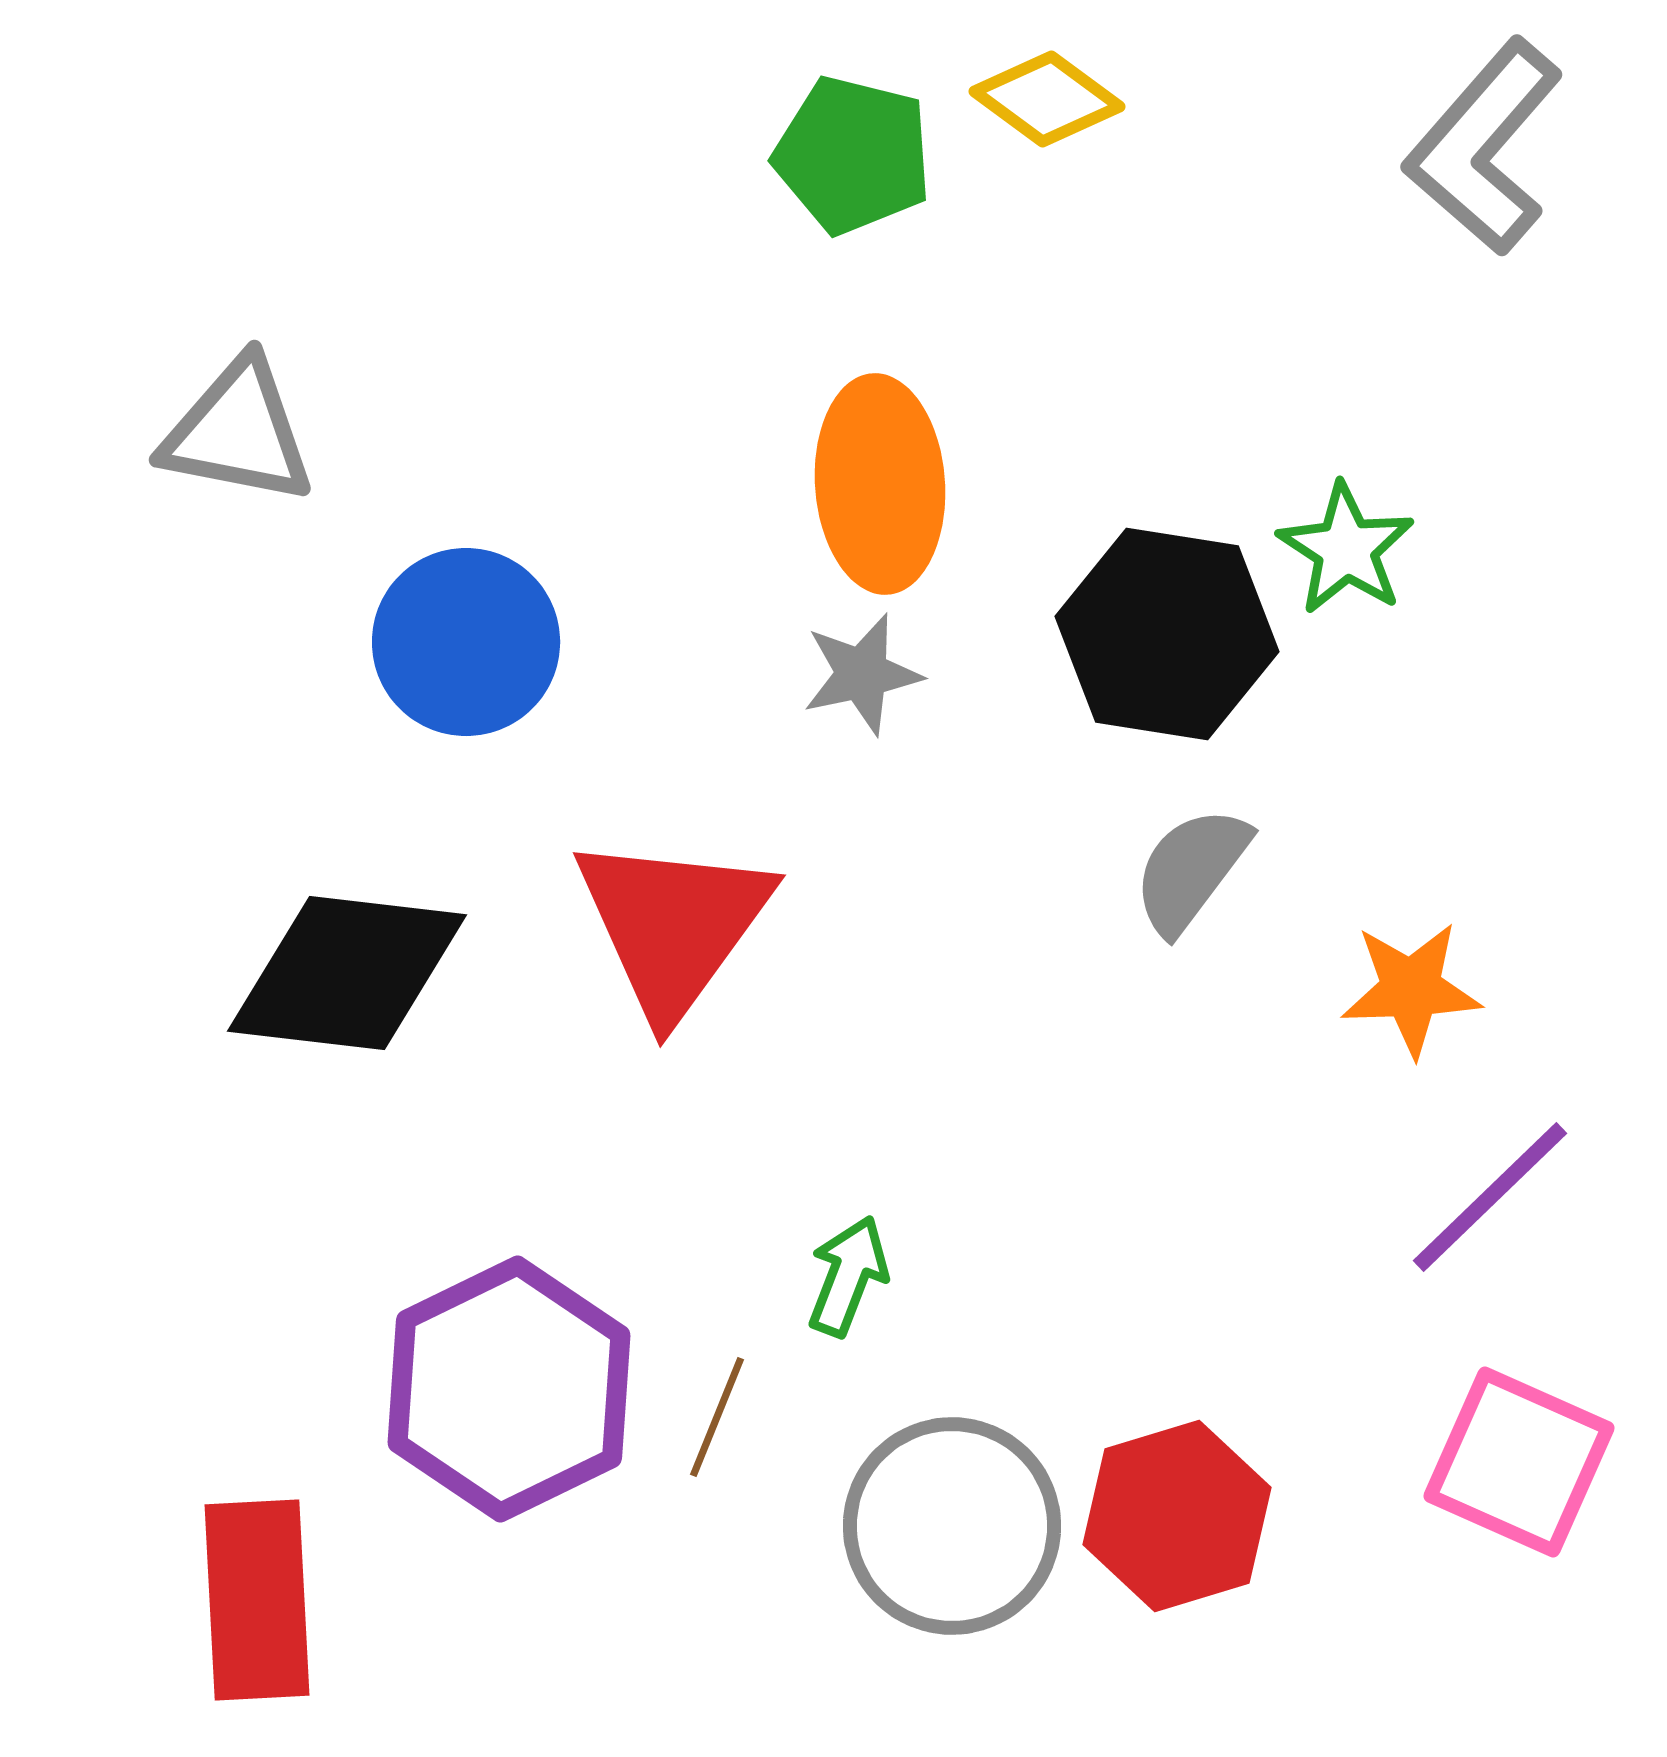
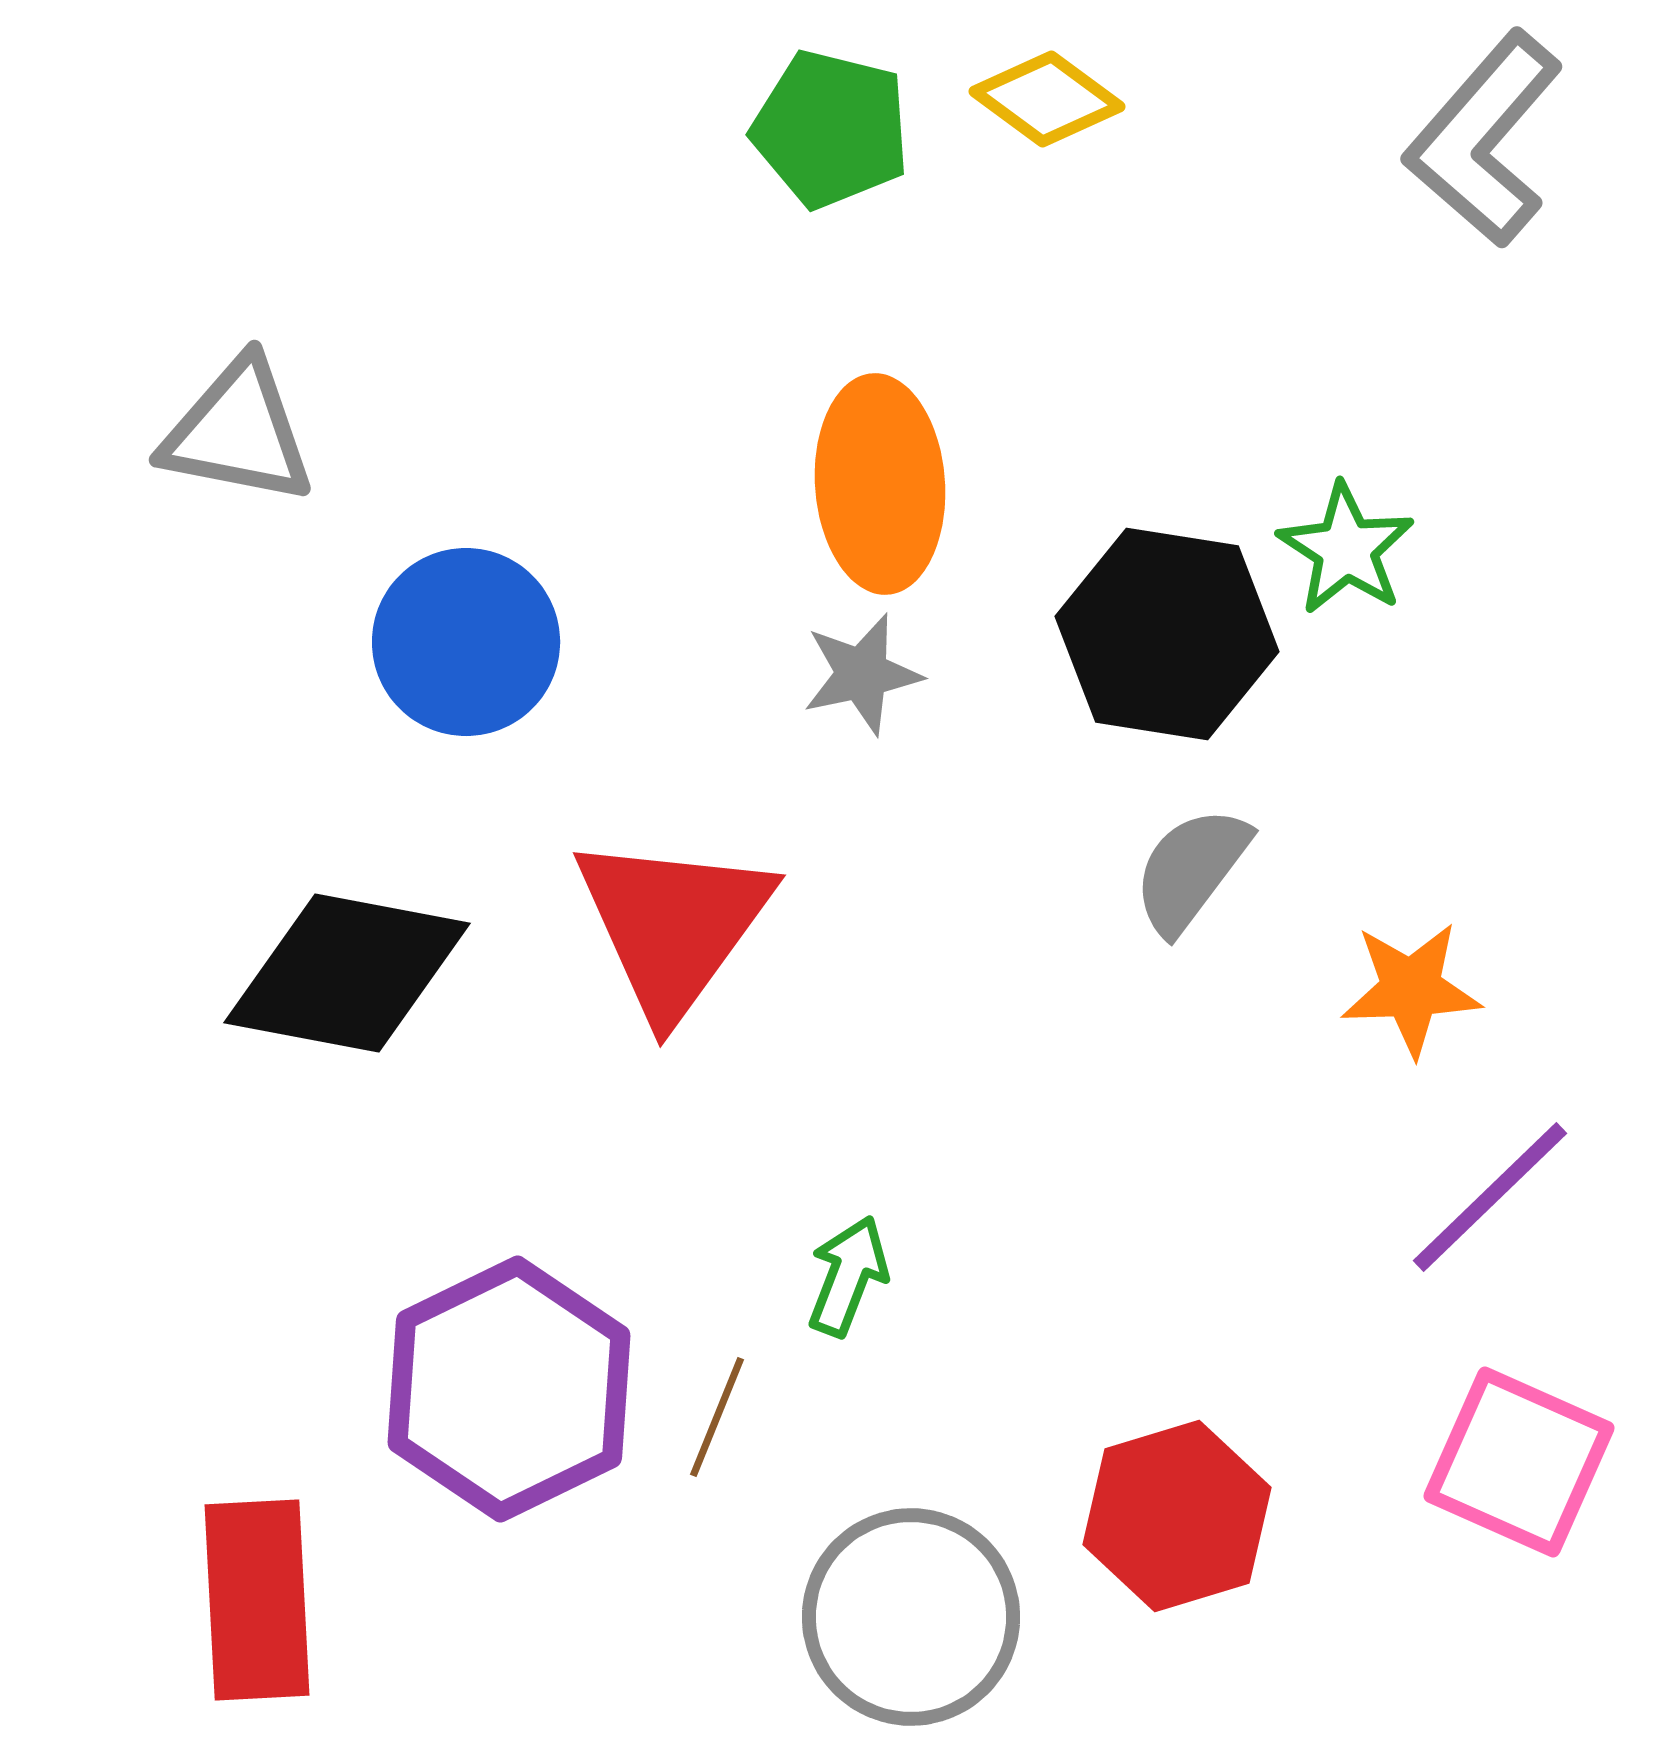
gray L-shape: moved 8 px up
green pentagon: moved 22 px left, 26 px up
black diamond: rotated 4 degrees clockwise
gray circle: moved 41 px left, 91 px down
